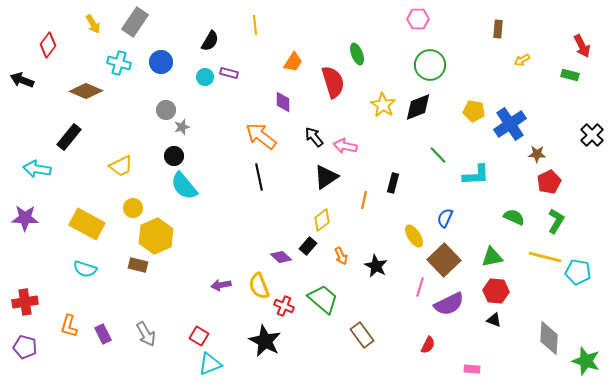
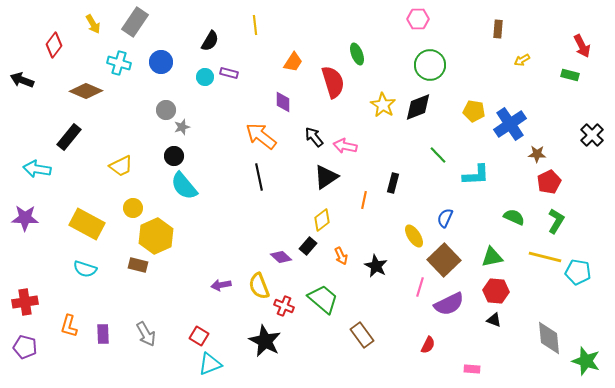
red diamond at (48, 45): moved 6 px right
purple rectangle at (103, 334): rotated 24 degrees clockwise
gray diamond at (549, 338): rotated 8 degrees counterclockwise
